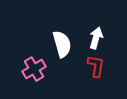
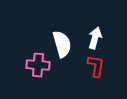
white arrow: moved 1 px left
pink cross: moved 4 px right, 4 px up; rotated 35 degrees clockwise
